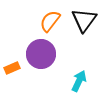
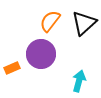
black triangle: moved 3 px down; rotated 12 degrees clockwise
cyan arrow: rotated 10 degrees counterclockwise
